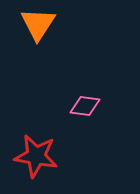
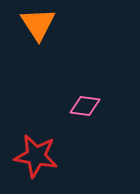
orange triangle: rotated 6 degrees counterclockwise
